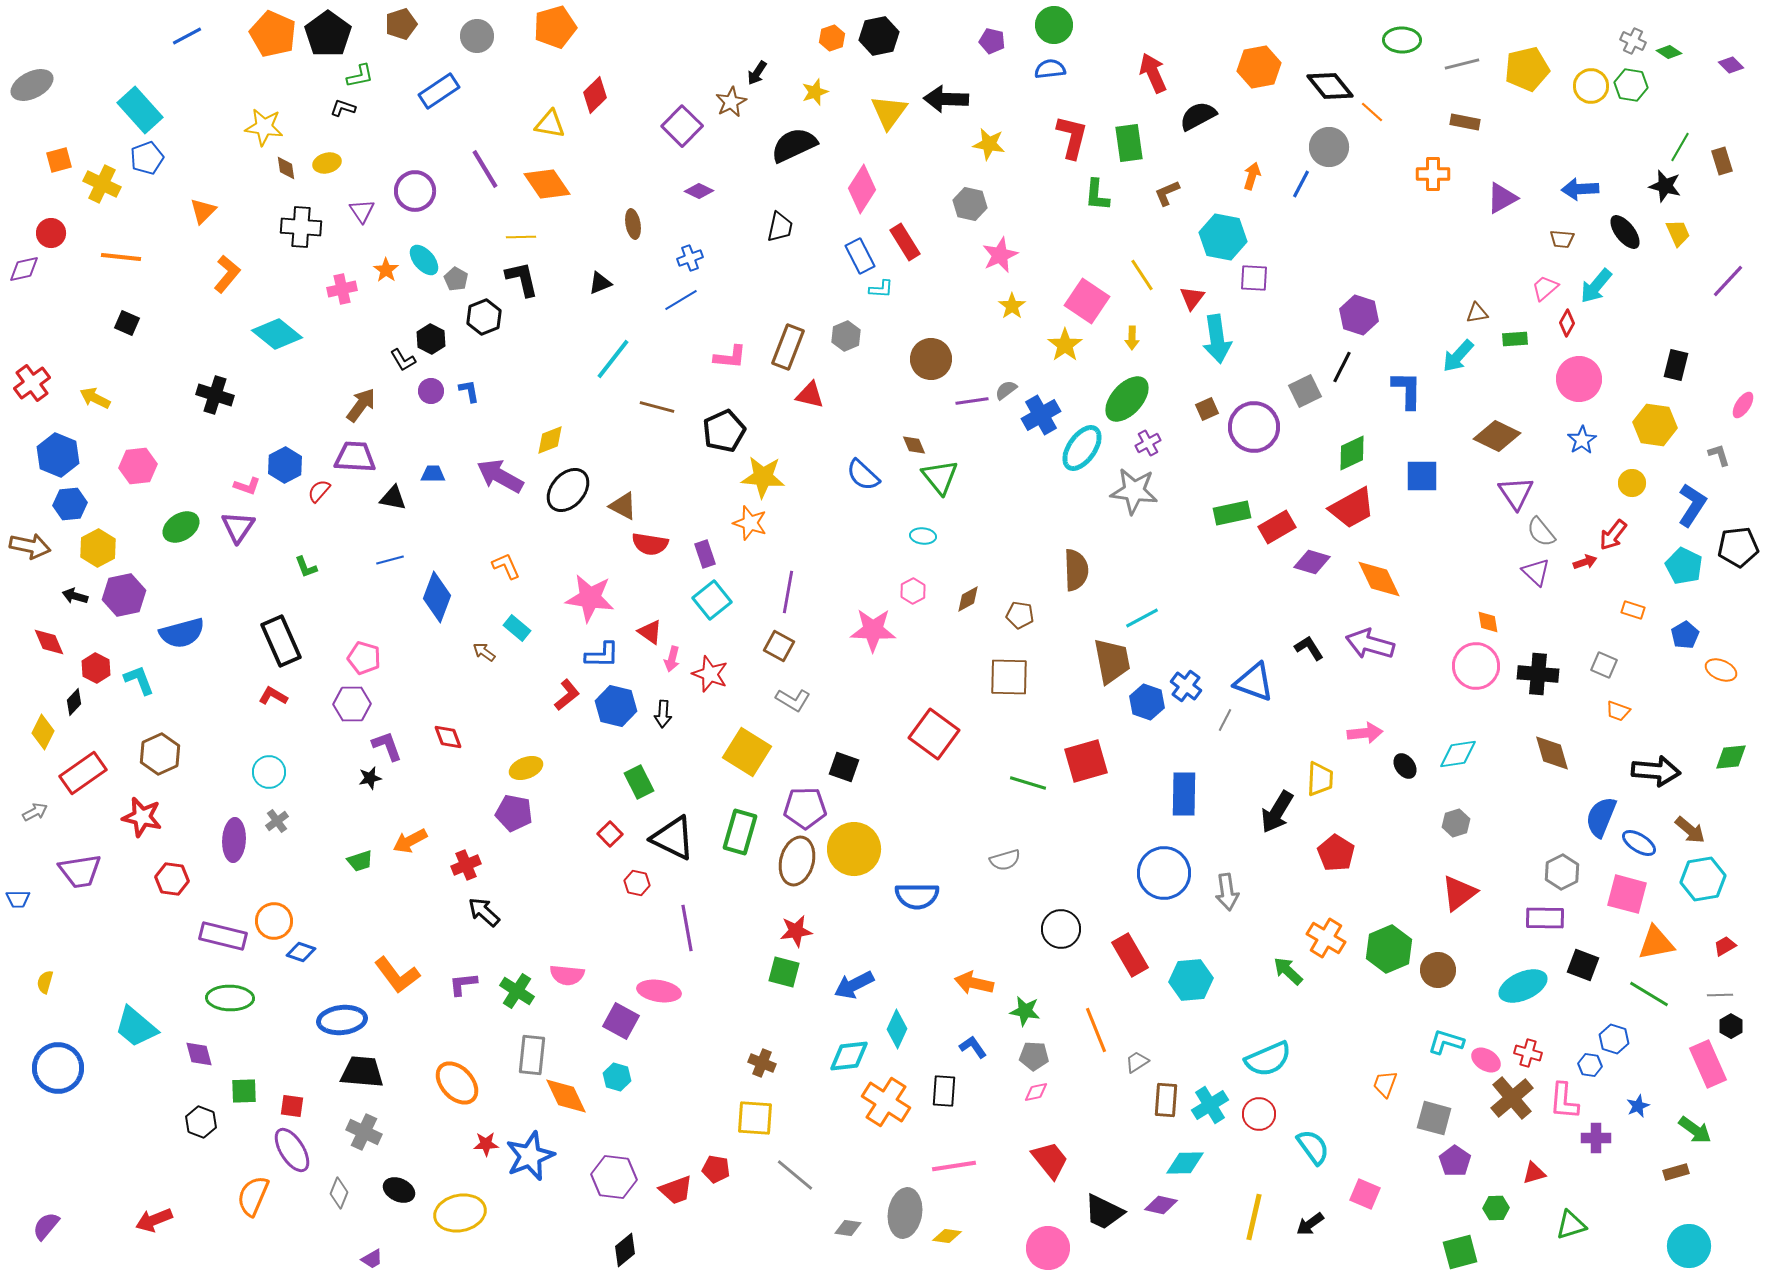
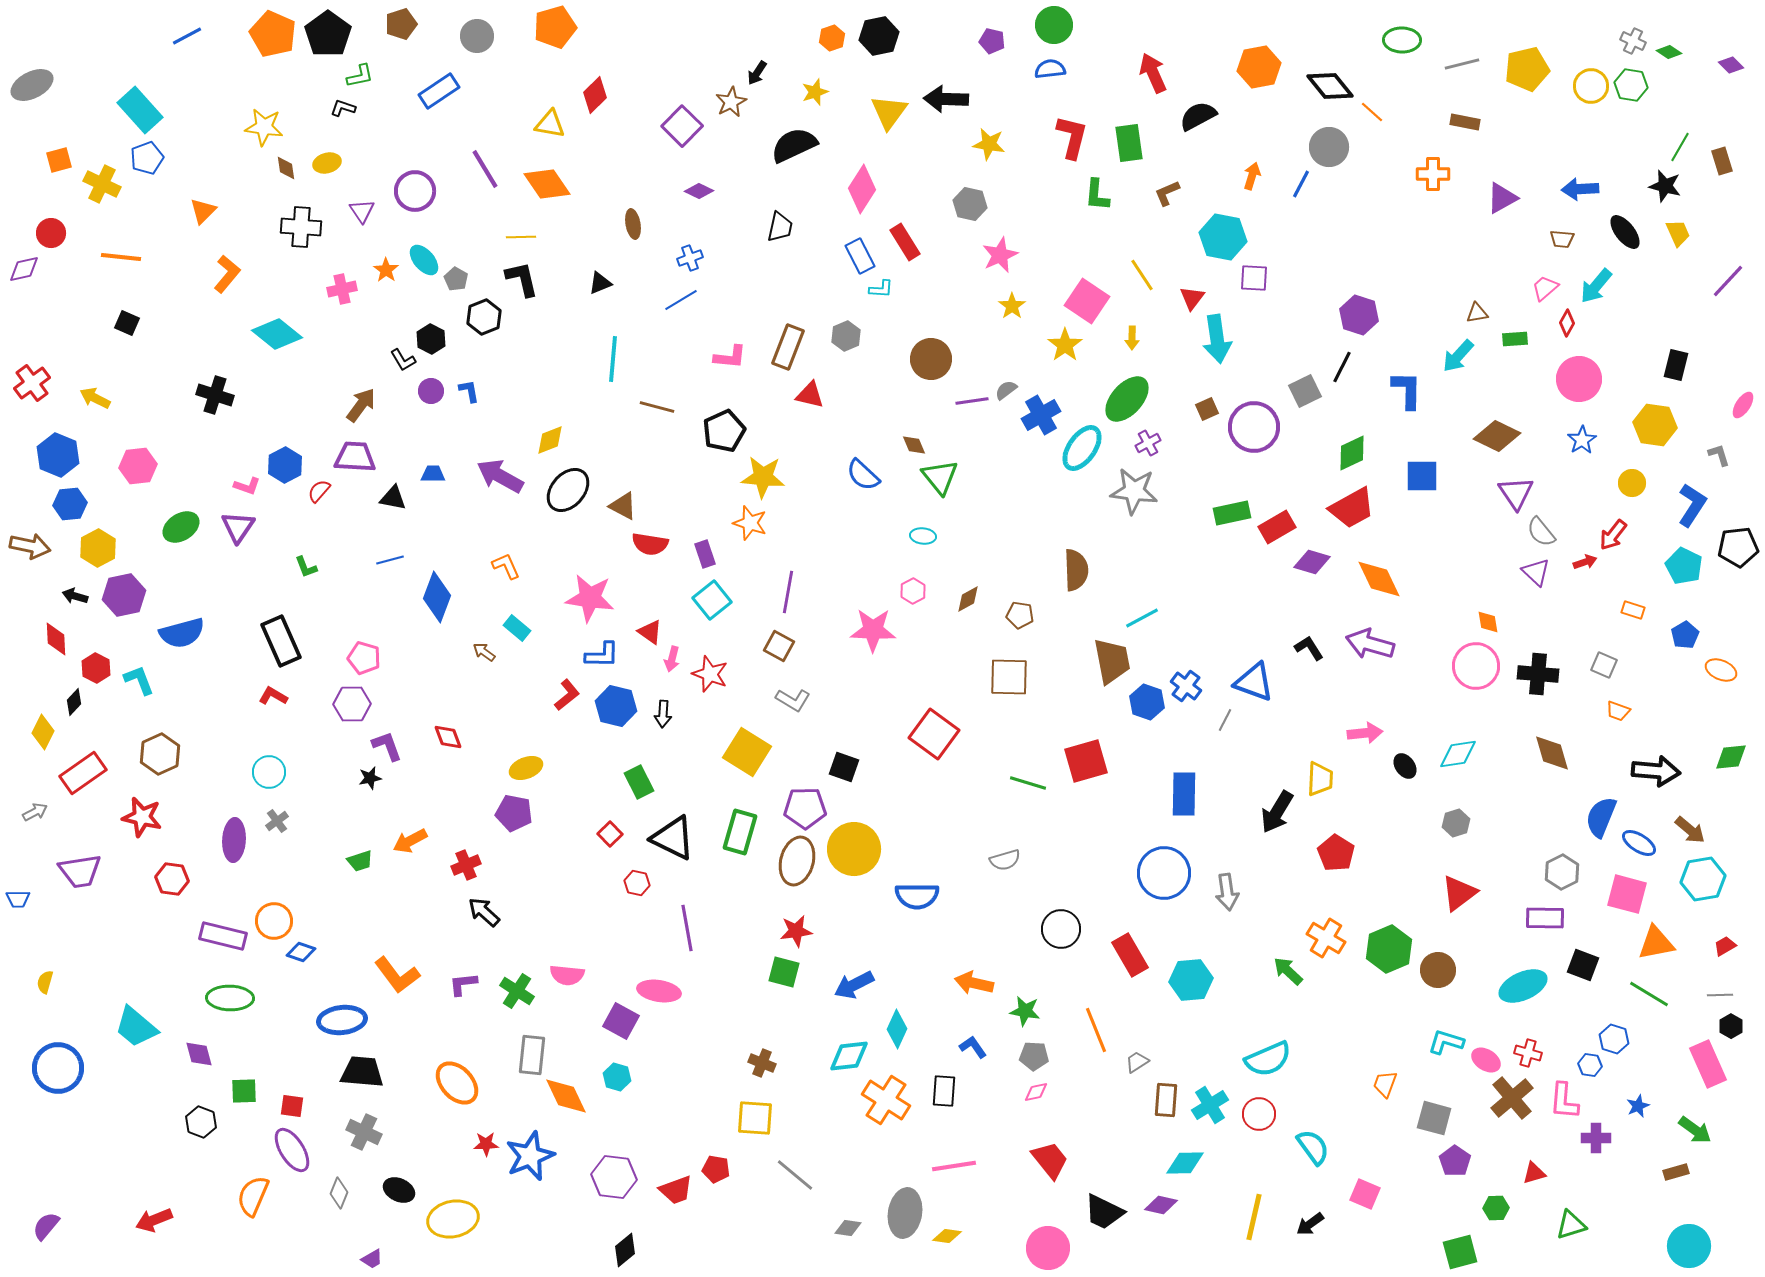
cyan line at (613, 359): rotated 33 degrees counterclockwise
red diamond at (49, 642): moved 7 px right, 3 px up; rotated 20 degrees clockwise
orange cross at (886, 1102): moved 2 px up
yellow ellipse at (460, 1213): moved 7 px left, 6 px down
